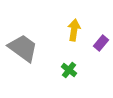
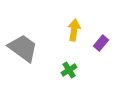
green cross: rotated 21 degrees clockwise
